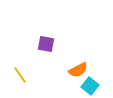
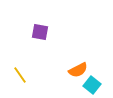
purple square: moved 6 px left, 12 px up
cyan square: moved 2 px right, 1 px up
